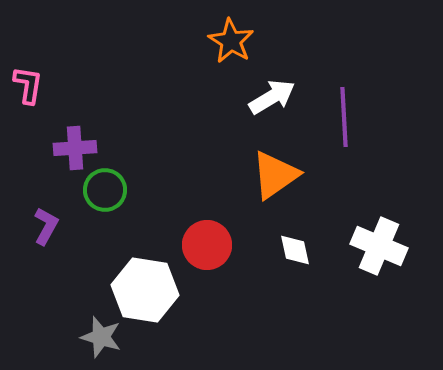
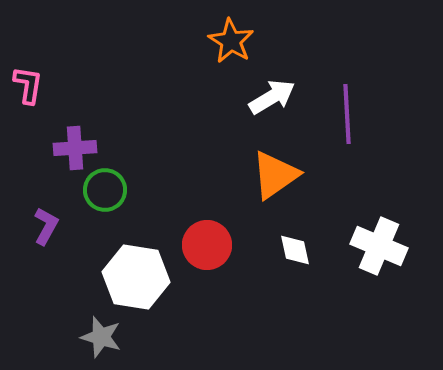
purple line: moved 3 px right, 3 px up
white hexagon: moved 9 px left, 13 px up
